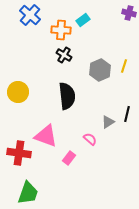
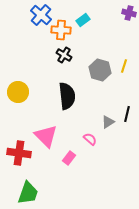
blue cross: moved 11 px right
gray hexagon: rotated 20 degrees counterclockwise
pink triangle: rotated 25 degrees clockwise
